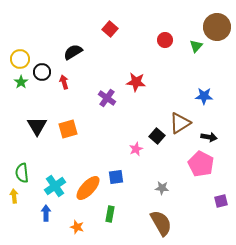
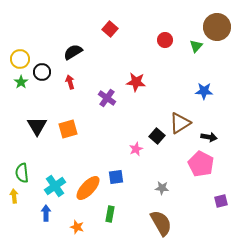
red arrow: moved 6 px right
blue star: moved 5 px up
